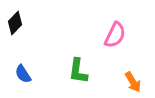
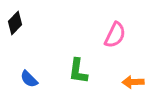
blue semicircle: moved 6 px right, 5 px down; rotated 12 degrees counterclockwise
orange arrow: rotated 120 degrees clockwise
